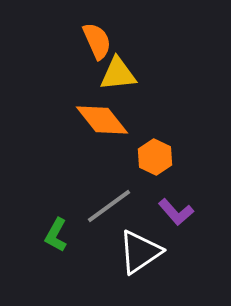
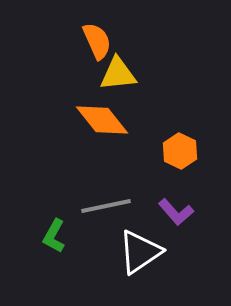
orange hexagon: moved 25 px right, 6 px up
gray line: moved 3 px left; rotated 24 degrees clockwise
green L-shape: moved 2 px left, 1 px down
